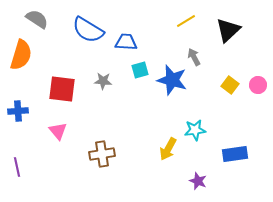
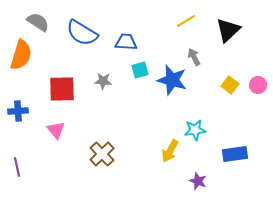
gray semicircle: moved 1 px right, 3 px down
blue semicircle: moved 6 px left, 3 px down
red square: rotated 8 degrees counterclockwise
pink triangle: moved 2 px left, 1 px up
yellow arrow: moved 2 px right, 2 px down
brown cross: rotated 35 degrees counterclockwise
